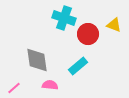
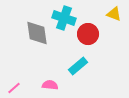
yellow triangle: moved 11 px up
gray diamond: moved 27 px up
